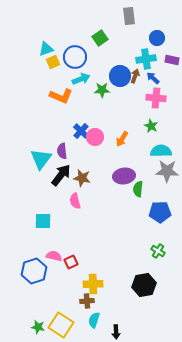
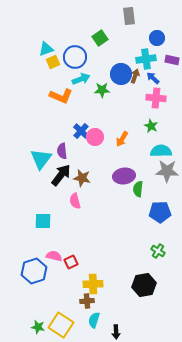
blue circle at (120, 76): moved 1 px right, 2 px up
